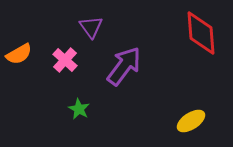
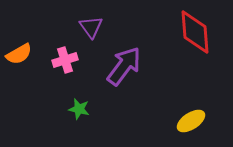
red diamond: moved 6 px left, 1 px up
pink cross: rotated 30 degrees clockwise
green star: rotated 15 degrees counterclockwise
